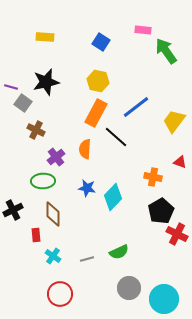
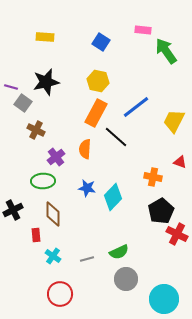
yellow trapezoid: rotated 10 degrees counterclockwise
gray circle: moved 3 px left, 9 px up
